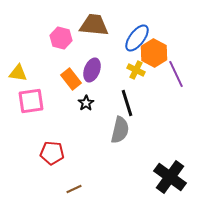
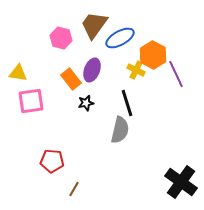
brown trapezoid: rotated 60 degrees counterclockwise
blue ellipse: moved 17 px left; rotated 24 degrees clockwise
orange hexagon: moved 1 px left, 2 px down
black star: rotated 21 degrees clockwise
red pentagon: moved 8 px down
black cross: moved 11 px right, 5 px down
brown line: rotated 35 degrees counterclockwise
